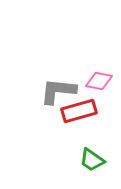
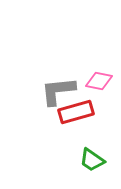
gray L-shape: rotated 12 degrees counterclockwise
red rectangle: moved 3 px left, 1 px down
